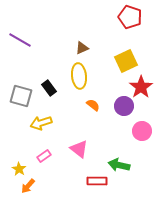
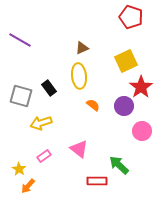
red pentagon: moved 1 px right
green arrow: rotated 30 degrees clockwise
